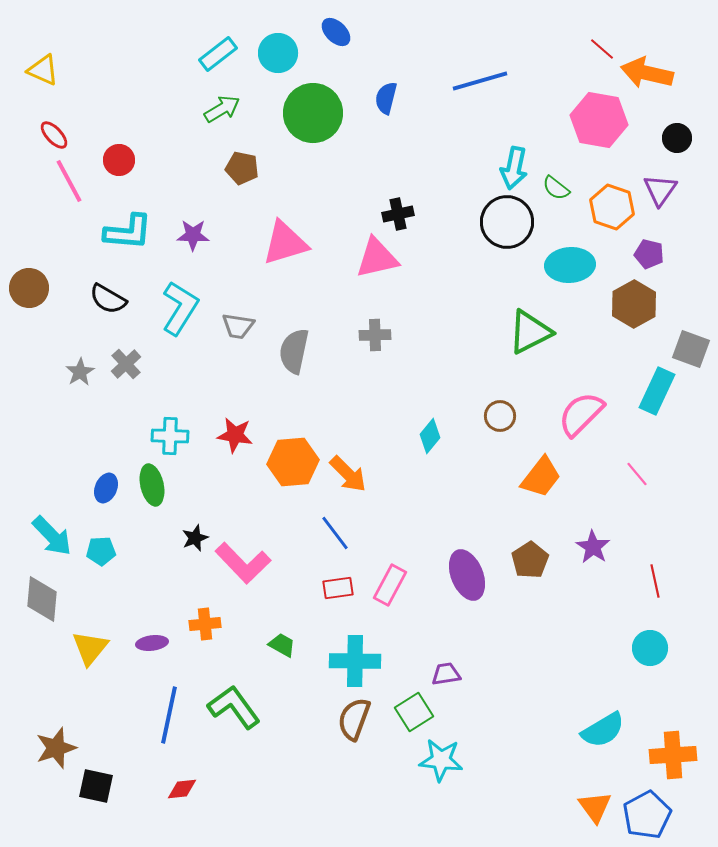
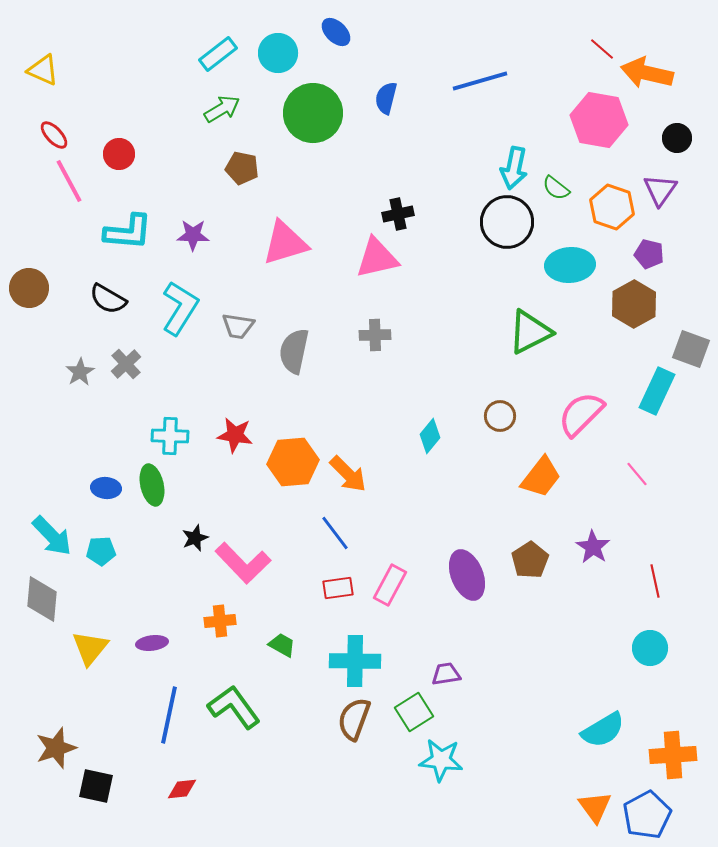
red circle at (119, 160): moved 6 px up
blue ellipse at (106, 488): rotated 72 degrees clockwise
orange cross at (205, 624): moved 15 px right, 3 px up
